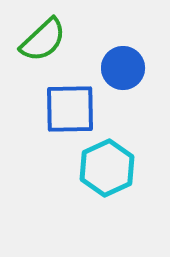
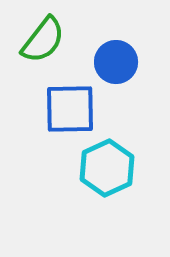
green semicircle: rotated 9 degrees counterclockwise
blue circle: moved 7 px left, 6 px up
